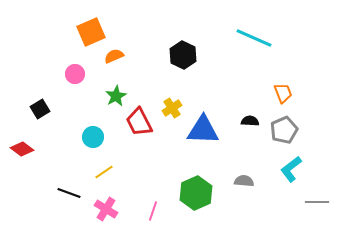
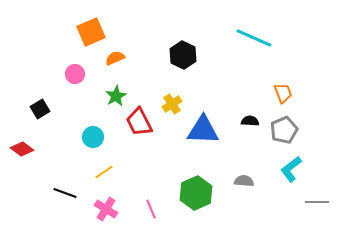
orange semicircle: moved 1 px right, 2 px down
yellow cross: moved 4 px up
black line: moved 4 px left
pink line: moved 2 px left, 2 px up; rotated 42 degrees counterclockwise
